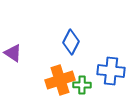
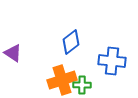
blue diamond: rotated 25 degrees clockwise
blue cross: moved 1 px right, 10 px up
orange cross: moved 2 px right
